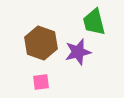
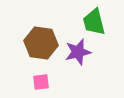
brown hexagon: rotated 12 degrees counterclockwise
